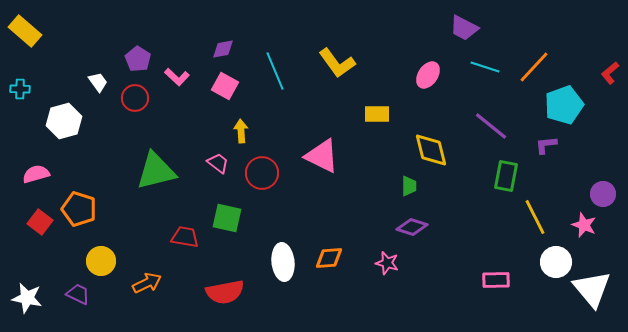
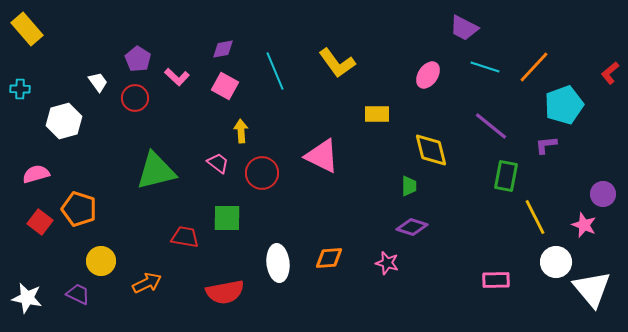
yellow rectangle at (25, 31): moved 2 px right, 2 px up; rotated 8 degrees clockwise
green square at (227, 218): rotated 12 degrees counterclockwise
white ellipse at (283, 262): moved 5 px left, 1 px down
